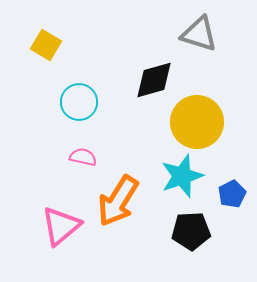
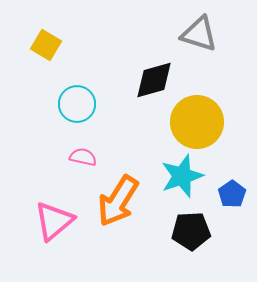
cyan circle: moved 2 px left, 2 px down
blue pentagon: rotated 8 degrees counterclockwise
pink triangle: moved 7 px left, 5 px up
